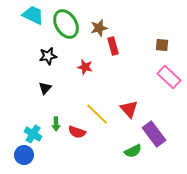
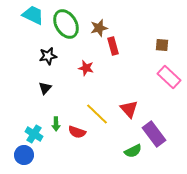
red star: moved 1 px right, 1 px down
cyan cross: moved 1 px right
